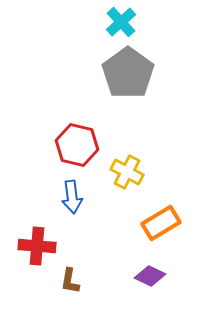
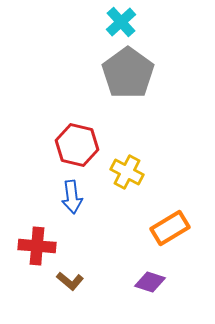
orange rectangle: moved 9 px right, 5 px down
purple diamond: moved 6 px down; rotated 8 degrees counterclockwise
brown L-shape: rotated 60 degrees counterclockwise
